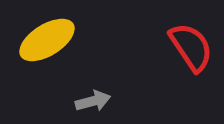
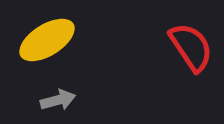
gray arrow: moved 35 px left, 1 px up
